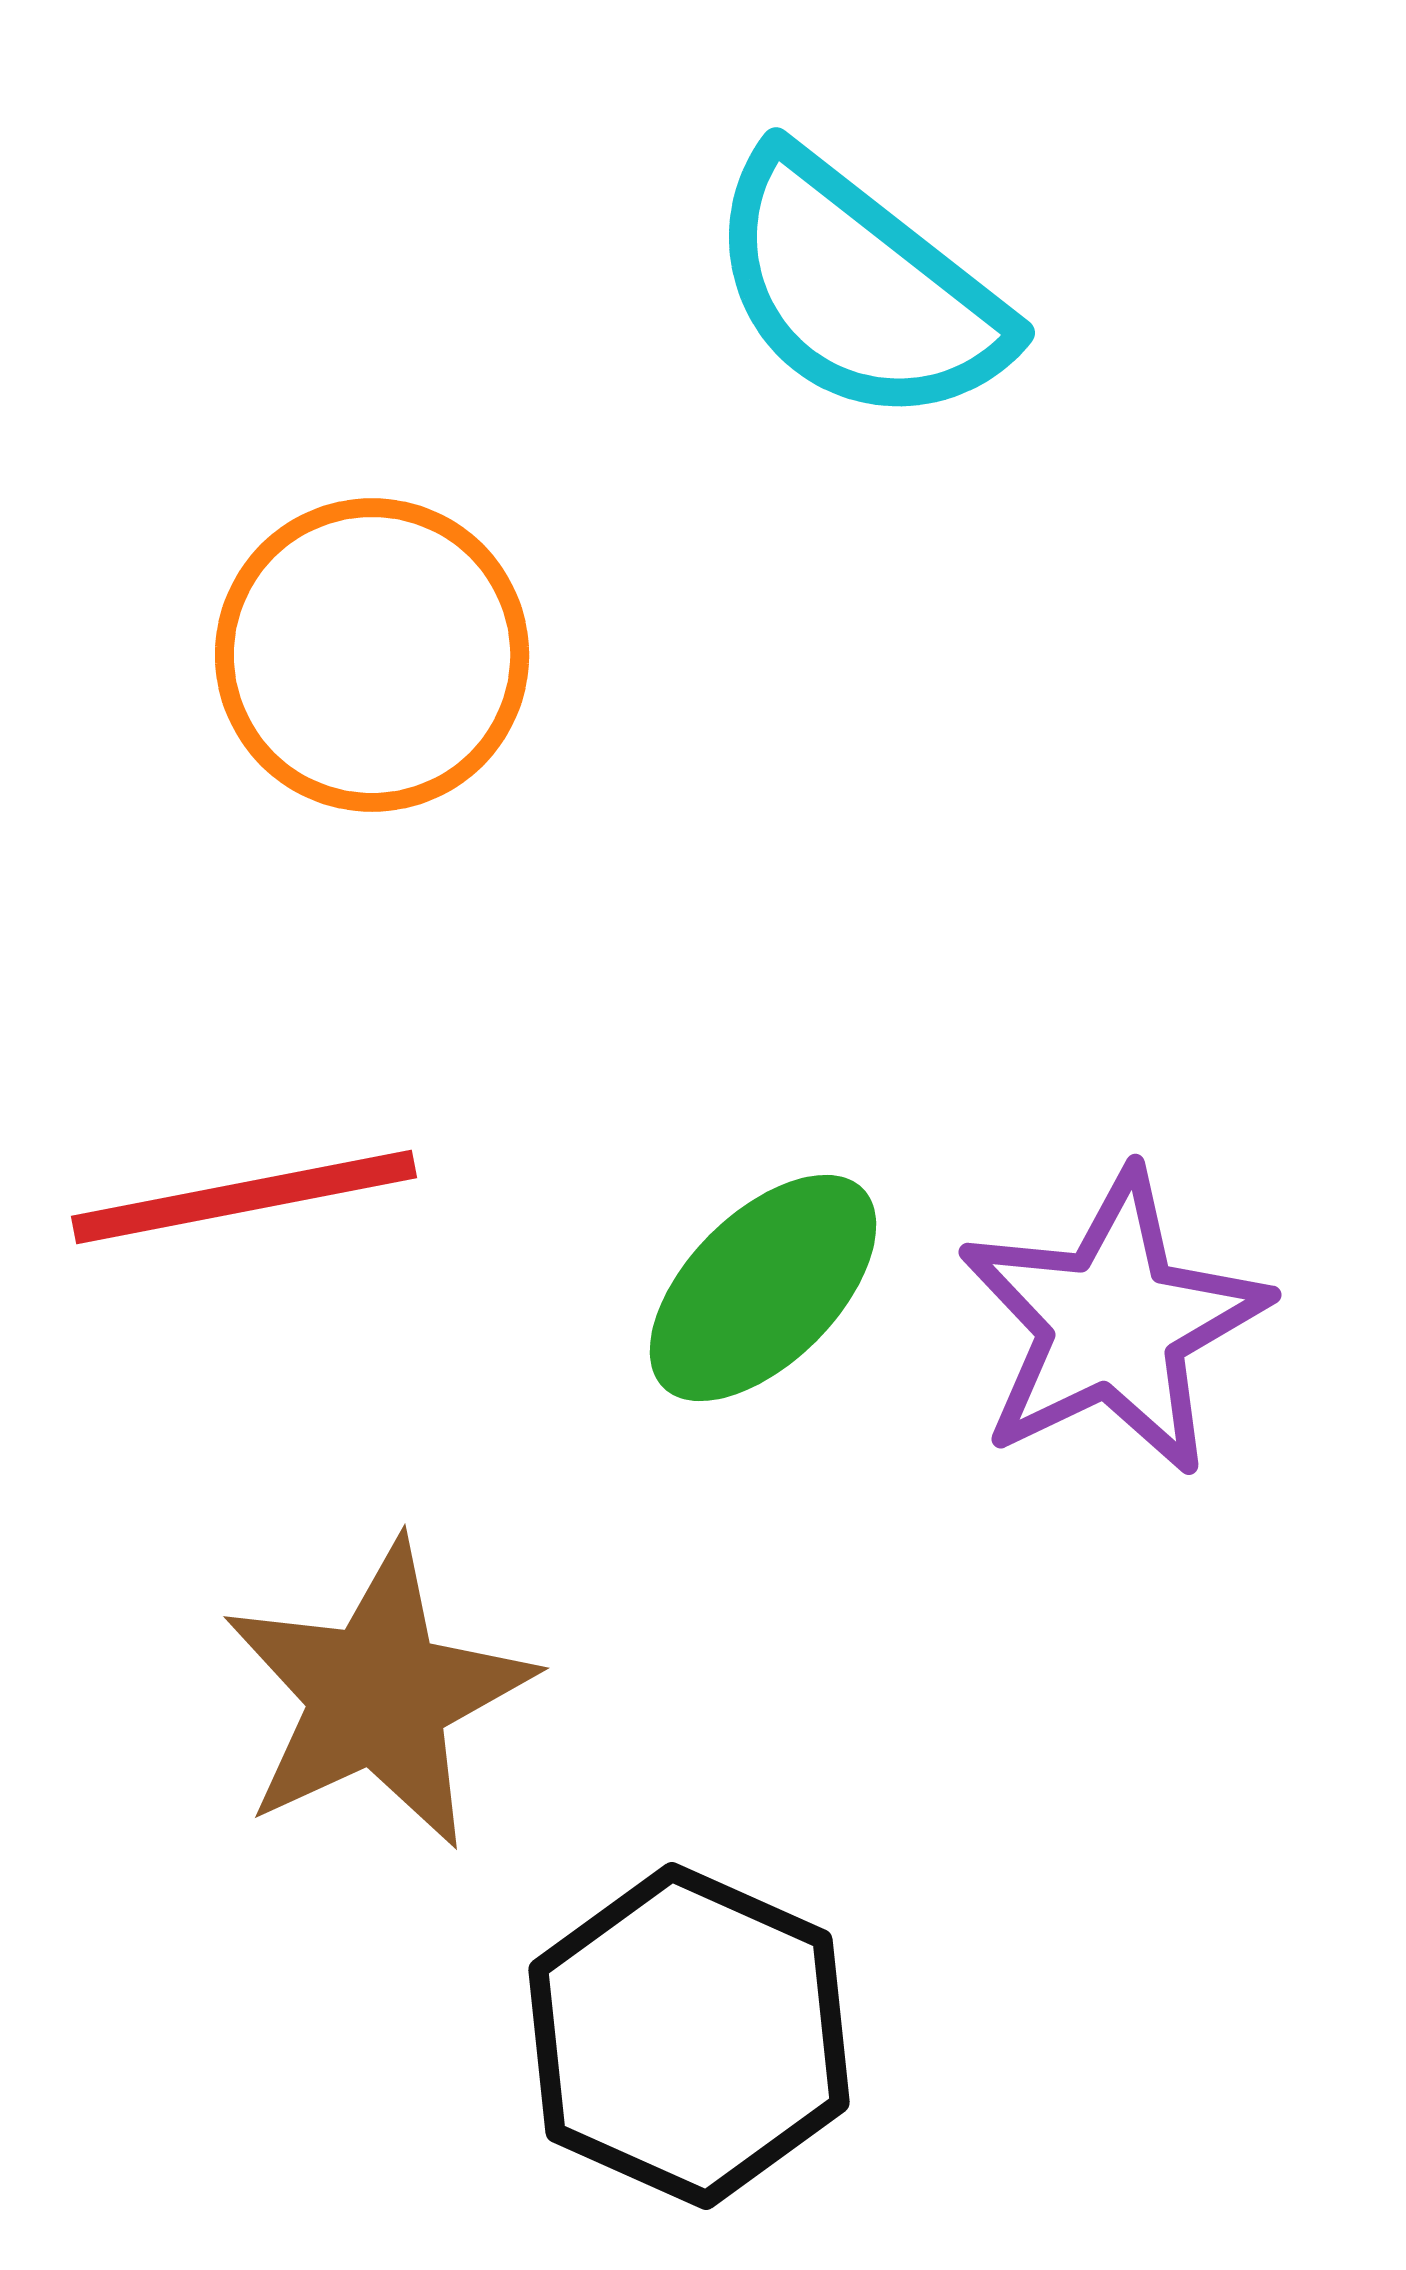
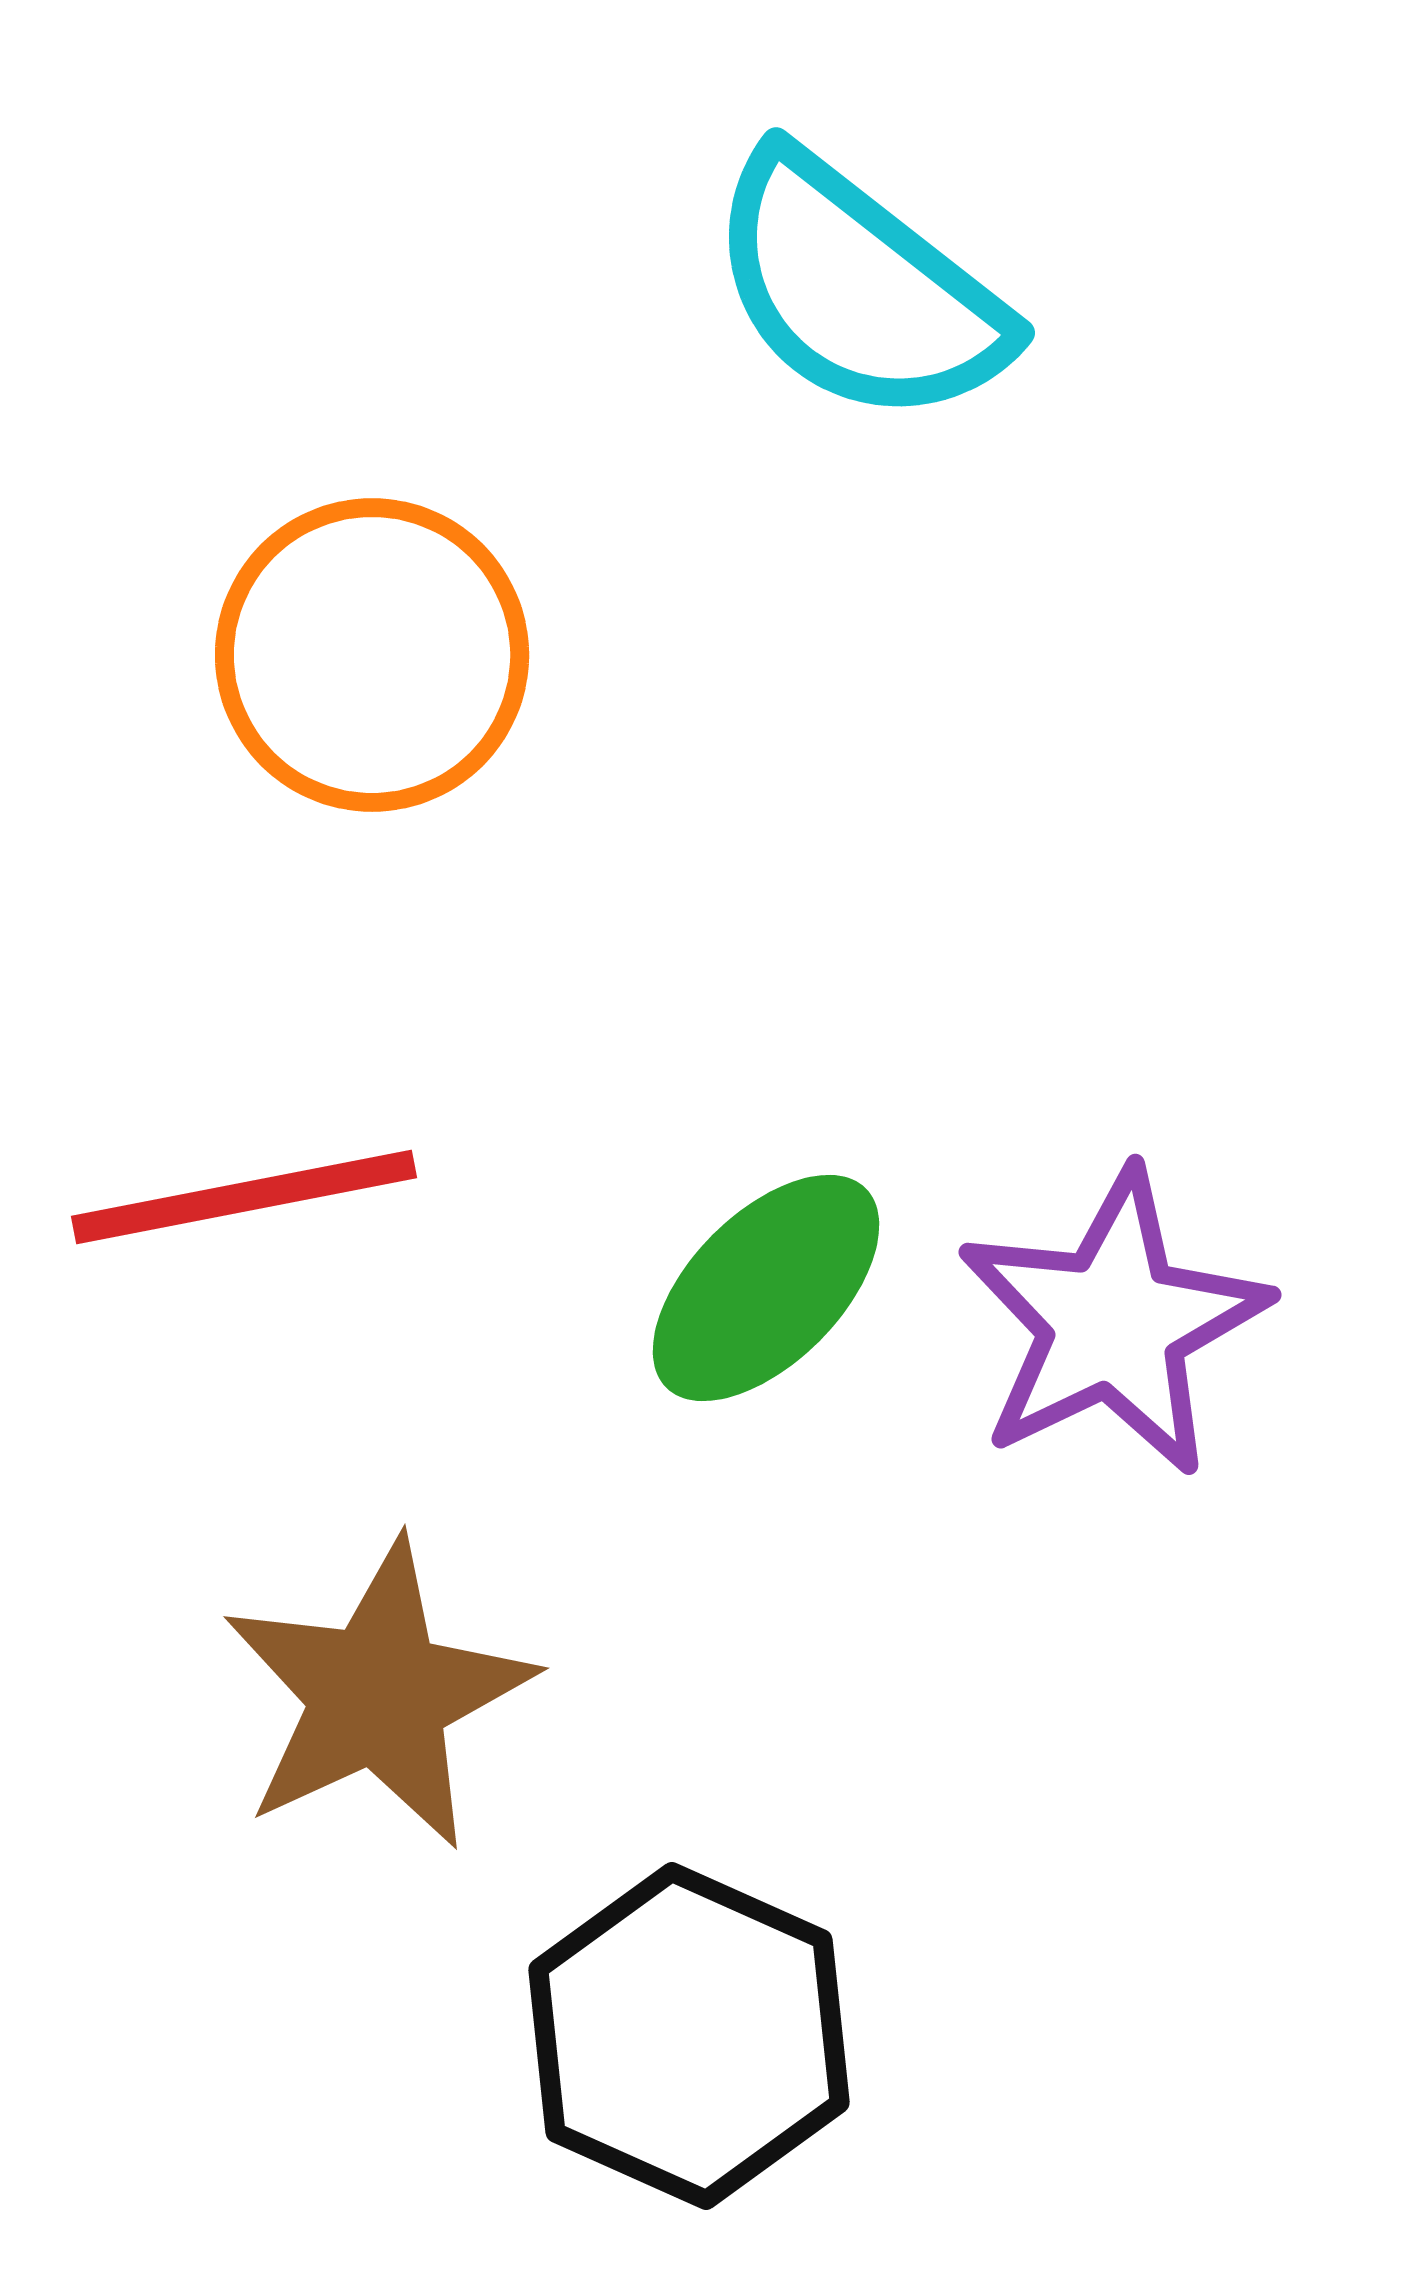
green ellipse: moved 3 px right
